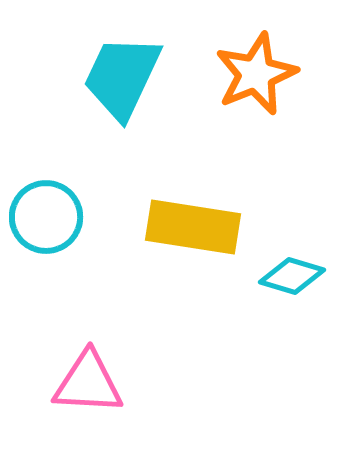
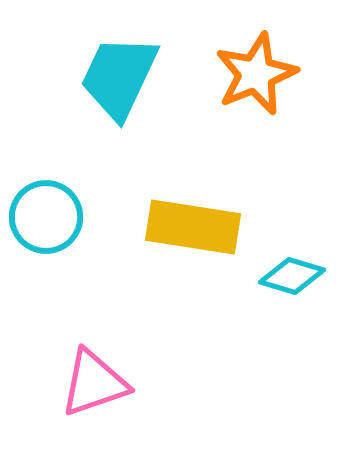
cyan trapezoid: moved 3 px left
pink triangle: moved 6 px right; rotated 22 degrees counterclockwise
